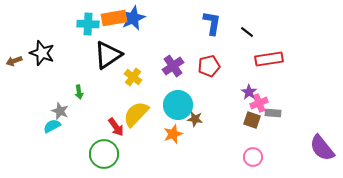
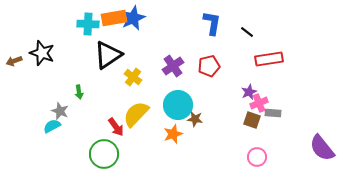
purple star: rotated 14 degrees clockwise
pink circle: moved 4 px right
